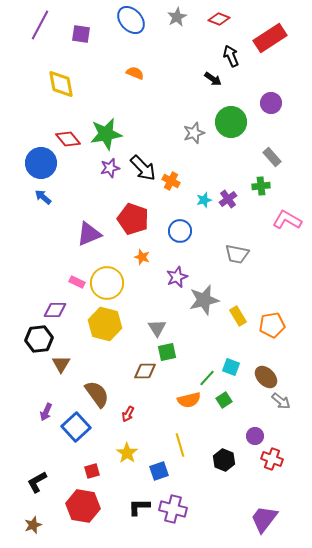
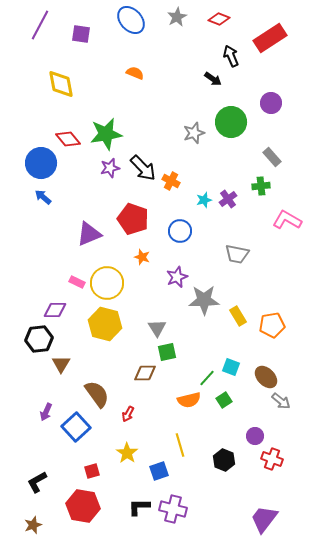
gray star at (204, 300): rotated 12 degrees clockwise
brown diamond at (145, 371): moved 2 px down
